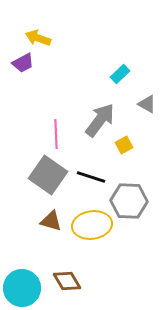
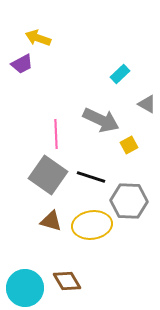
purple trapezoid: moved 1 px left, 1 px down
gray arrow: moved 1 px right; rotated 78 degrees clockwise
yellow square: moved 5 px right
cyan circle: moved 3 px right
